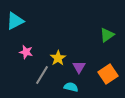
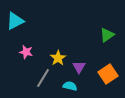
gray line: moved 1 px right, 3 px down
cyan semicircle: moved 1 px left, 1 px up
